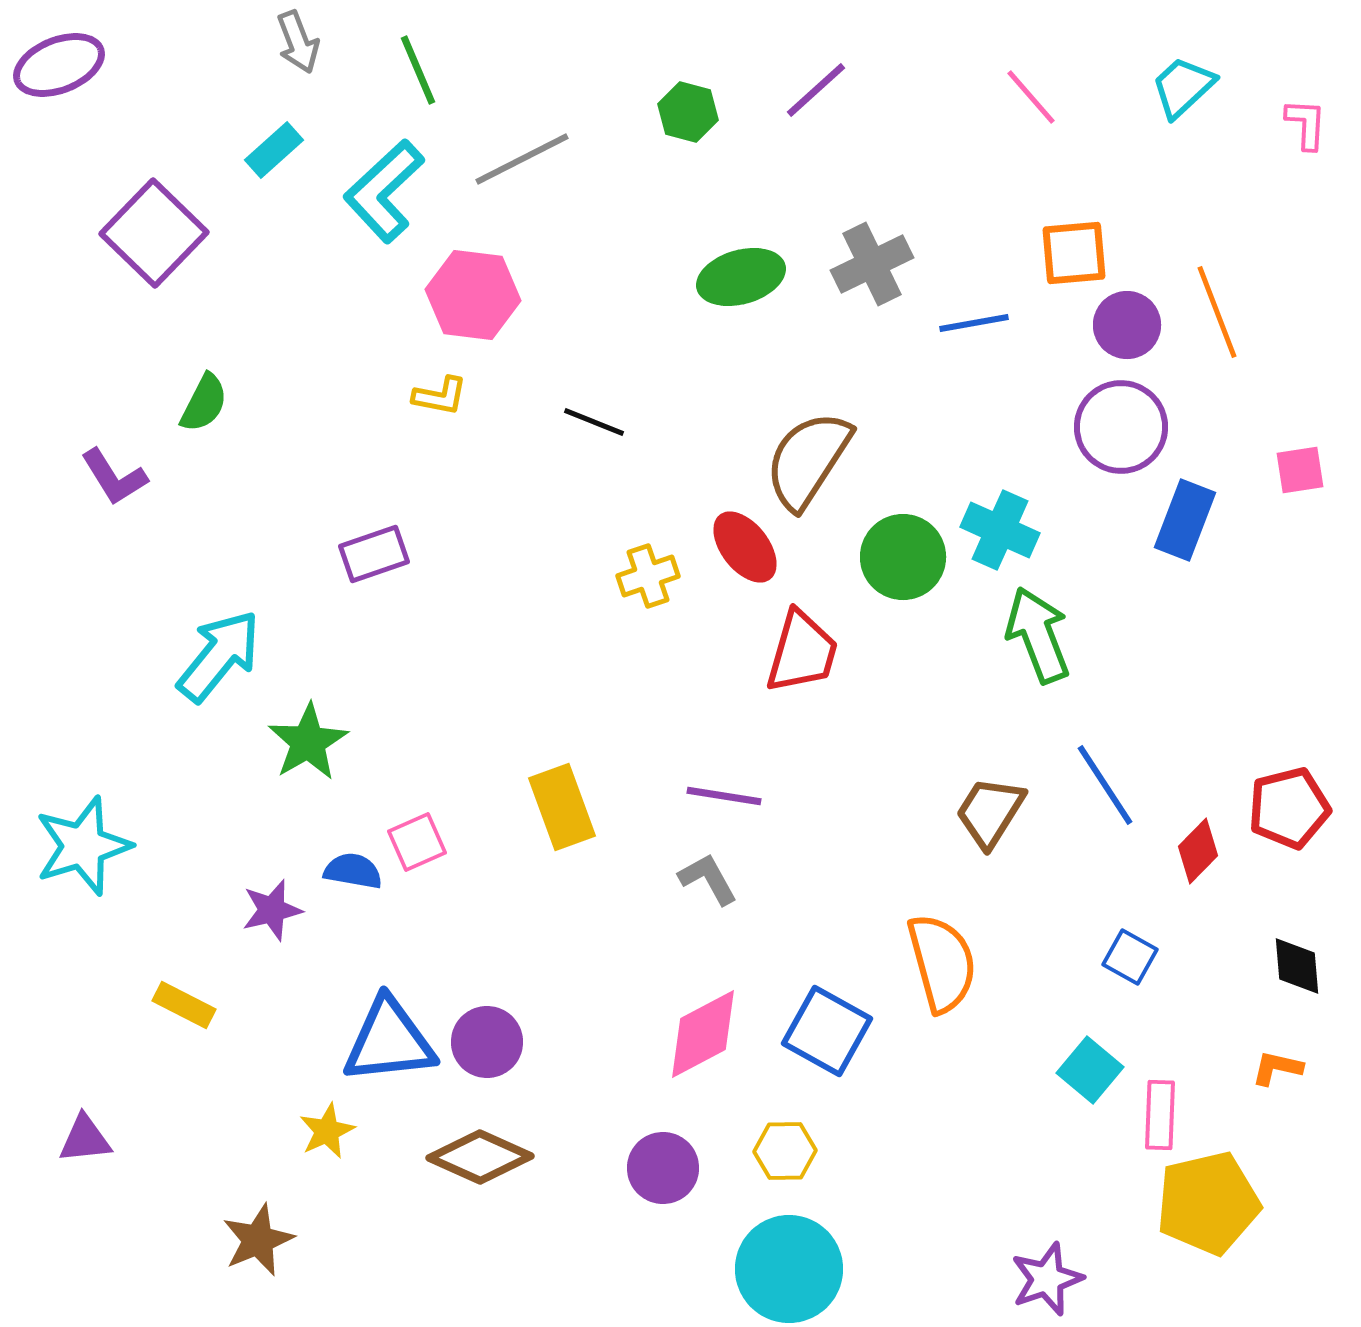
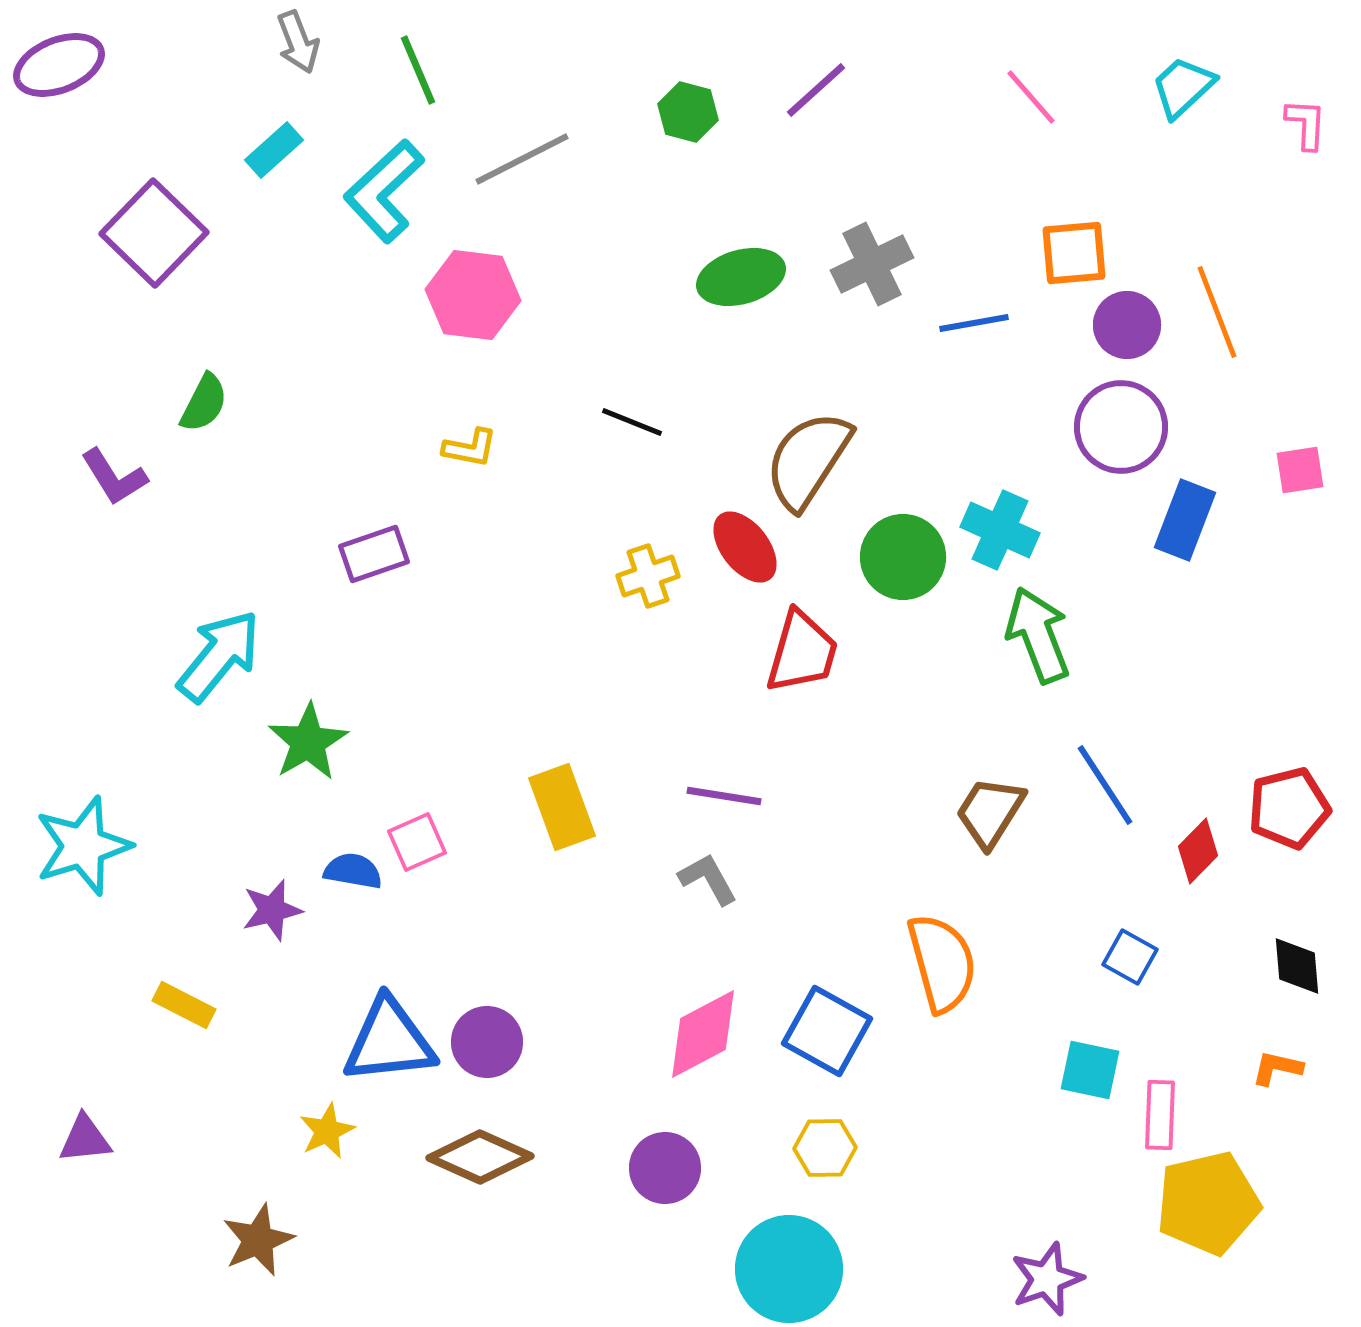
yellow L-shape at (440, 396): moved 30 px right, 52 px down
black line at (594, 422): moved 38 px right
cyan square at (1090, 1070): rotated 28 degrees counterclockwise
yellow hexagon at (785, 1151): moved 40 px right, 3 px up
purple circle at (663, 1168): moved 2 px right
